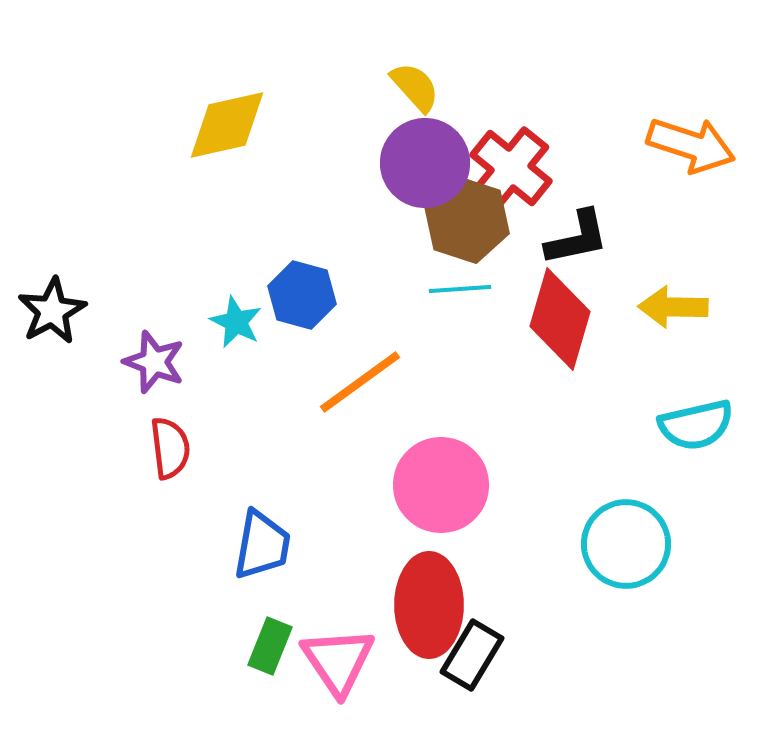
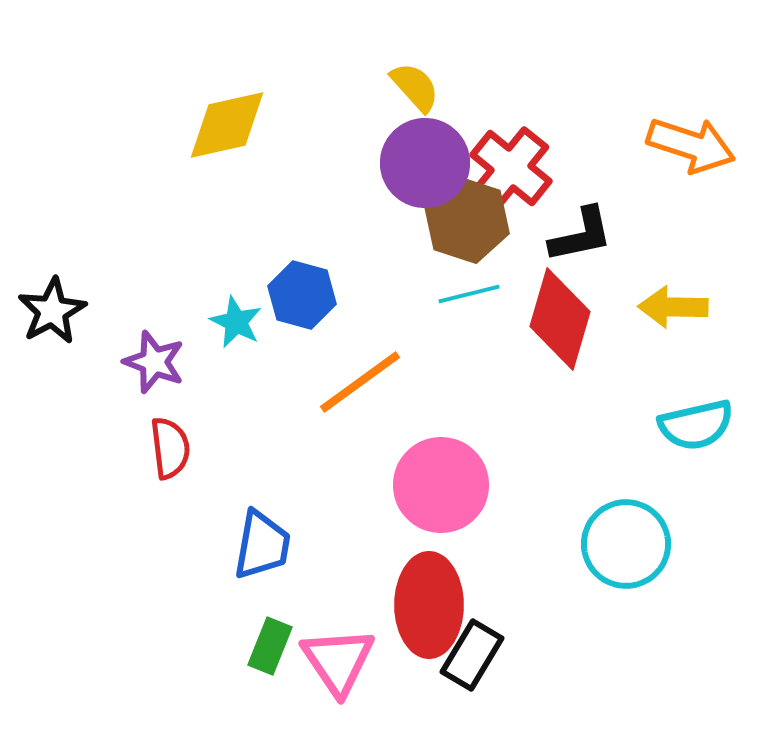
black L-shape: moved 4 px right, 3 px up
cyan line: moved 9 px right, 5 px down; rotated 10 degrees counterclockwise
